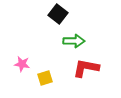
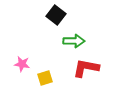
black square: moved 2 px left, 1 px down
